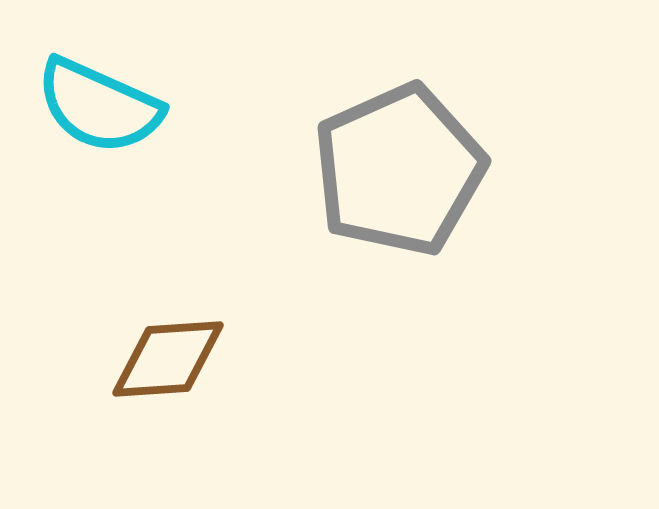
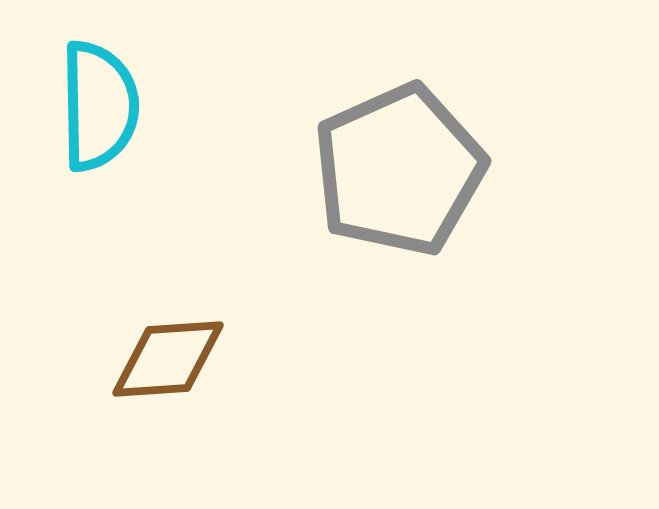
cyan semicircle: rotated 115 degrees counterclockwise
